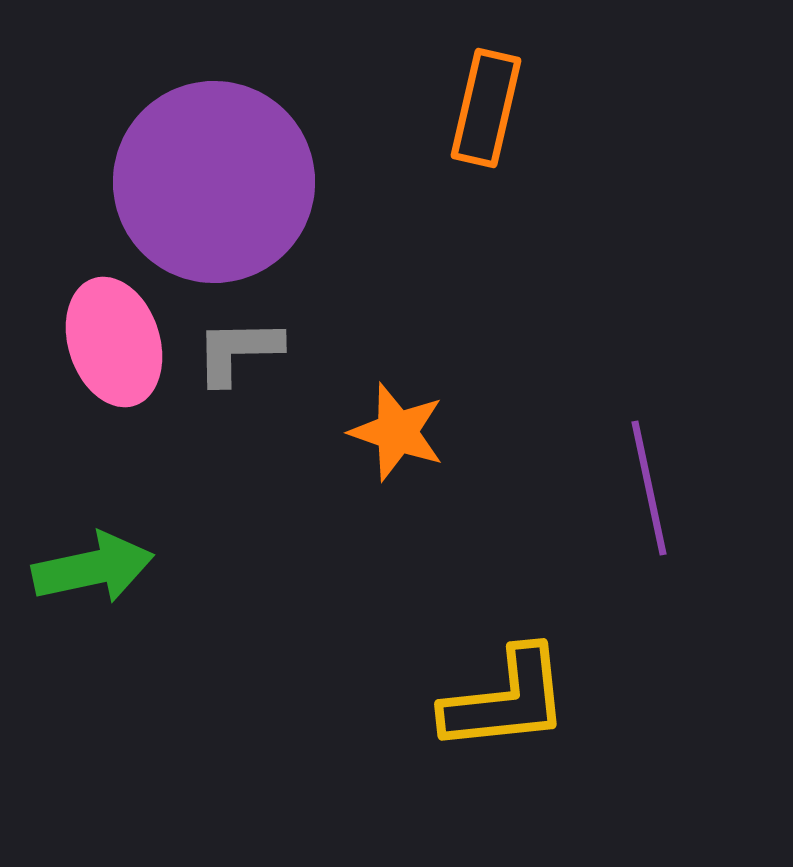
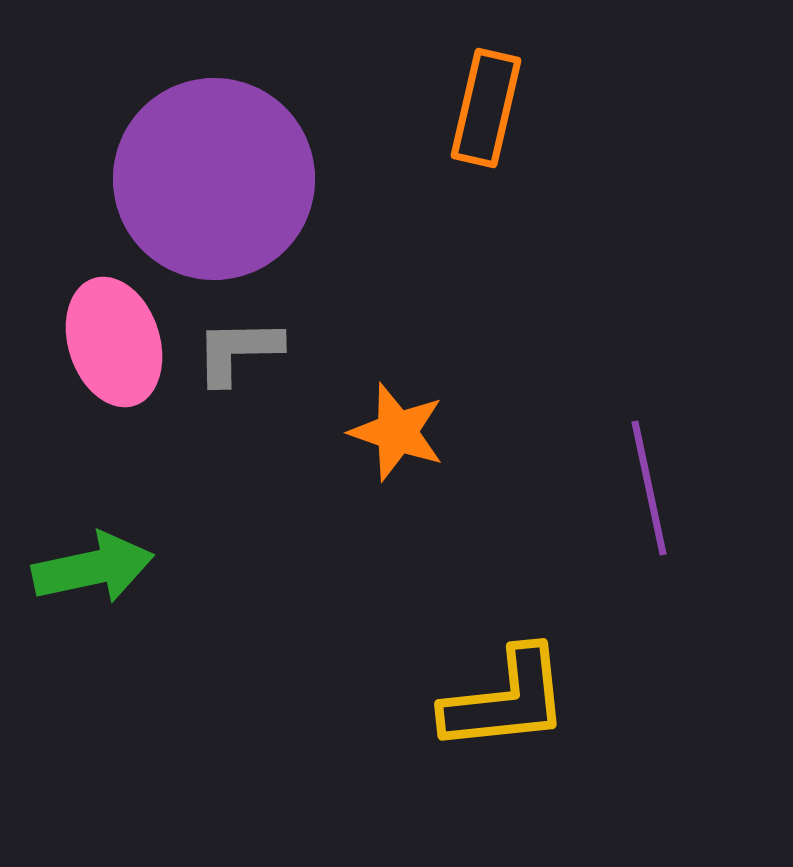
purple circle: moved 3 px up
